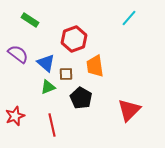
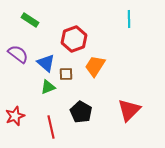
cyan line: moved 1 px down; rotated 42 degrees counterclockwise
orange trapezoid: rotated 40 degrees clockwise
black pentagon: moved 14 px down
red line: moved 1 px left, 2 px down
